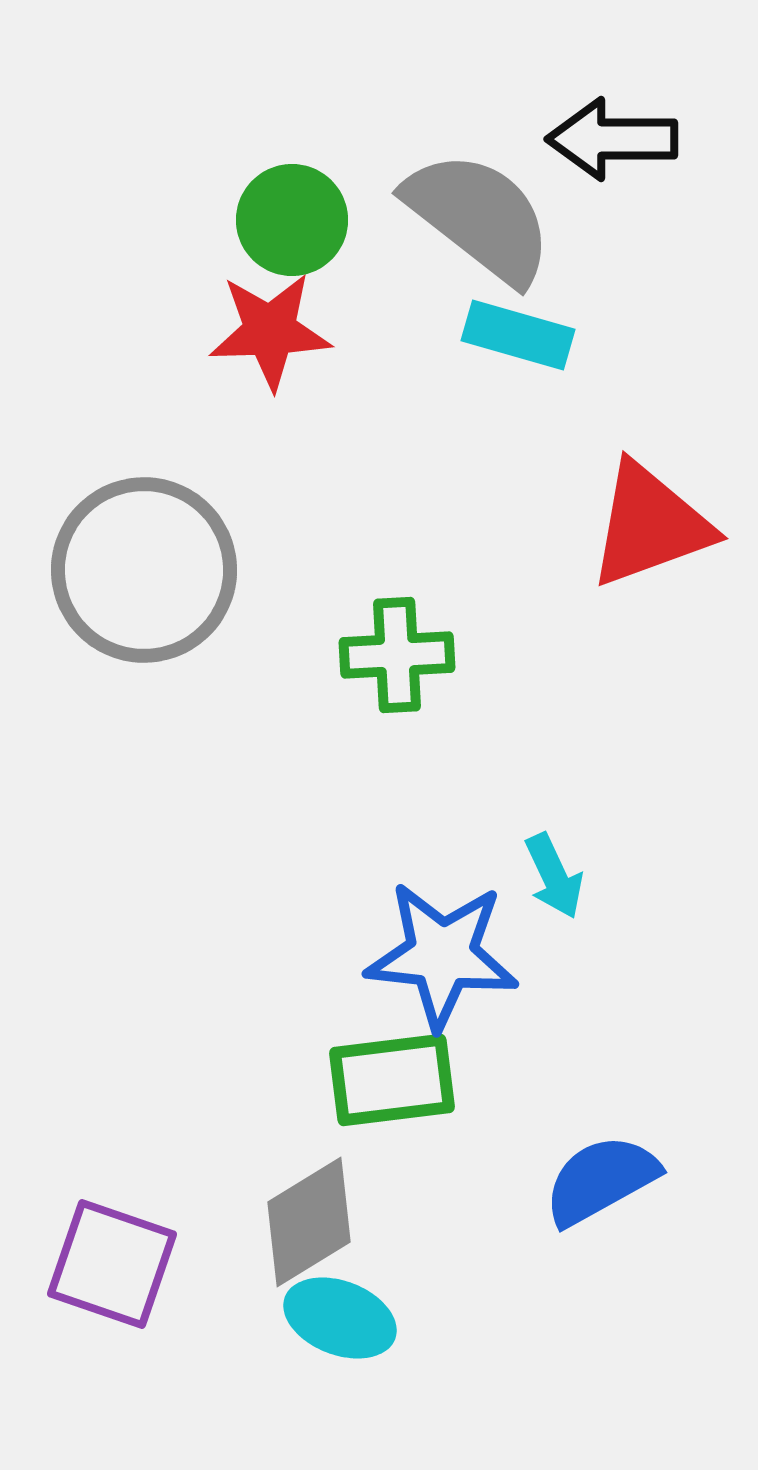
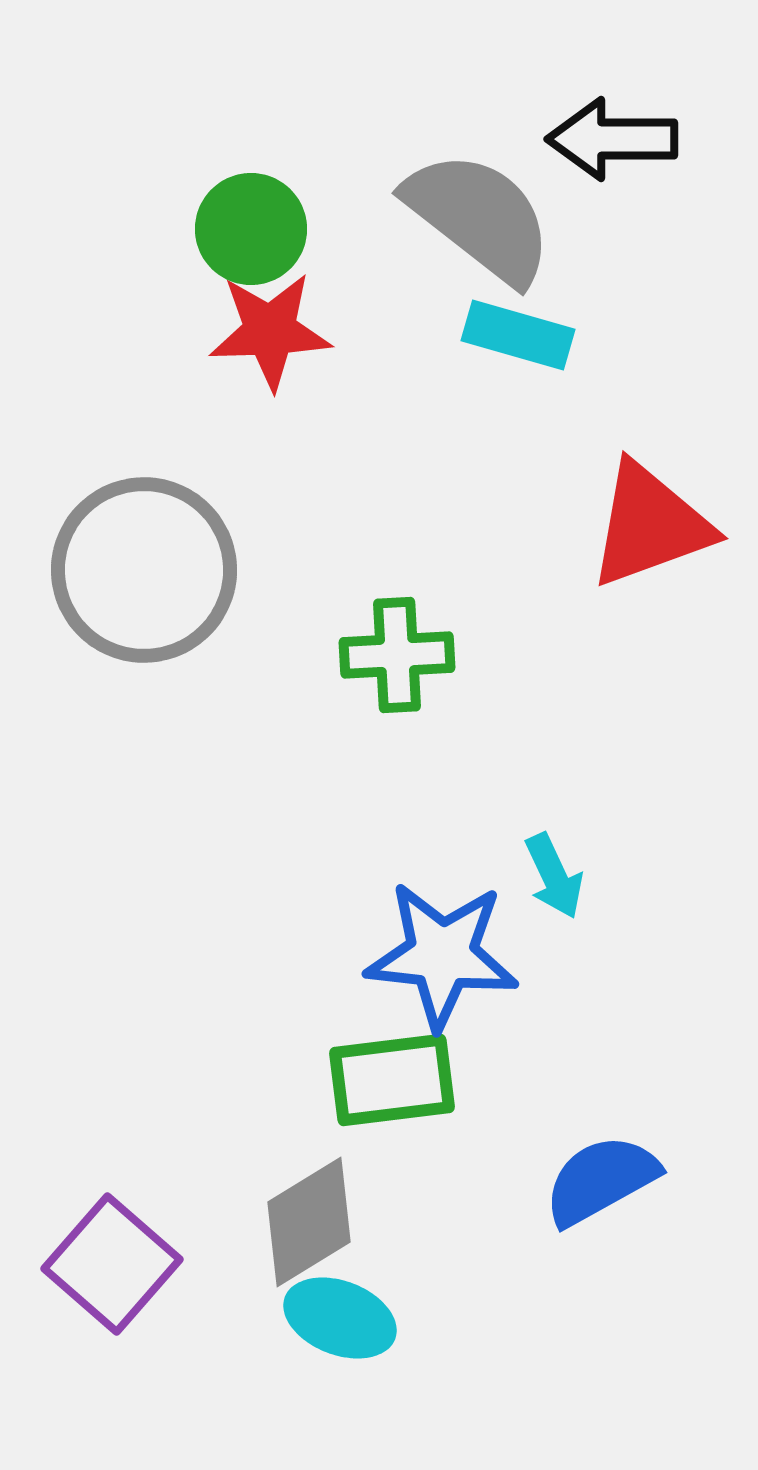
green circle: moved 41 px left, 9 px down
purple square: rotated 22 degrees clockwise
